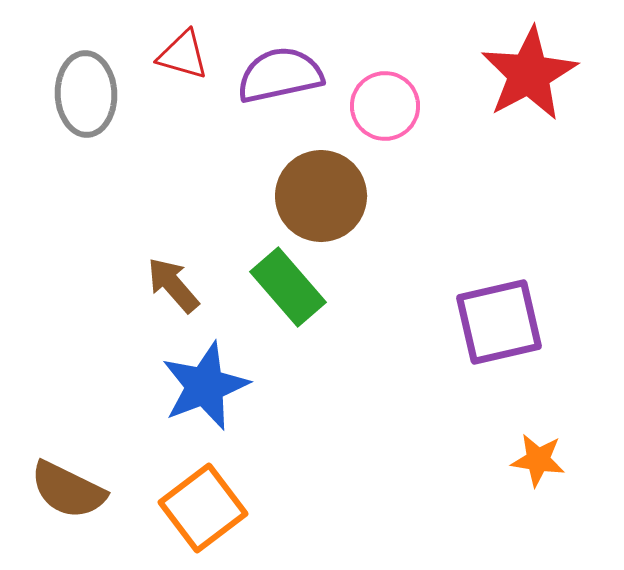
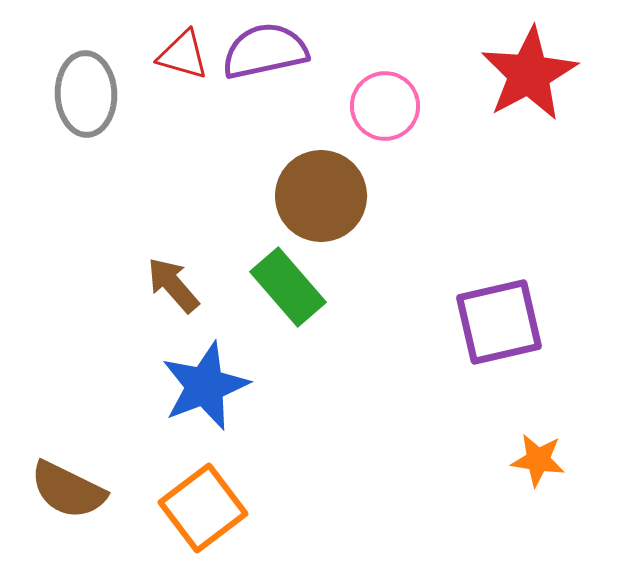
purple semicircle: moved 15 px left, 24 px up
